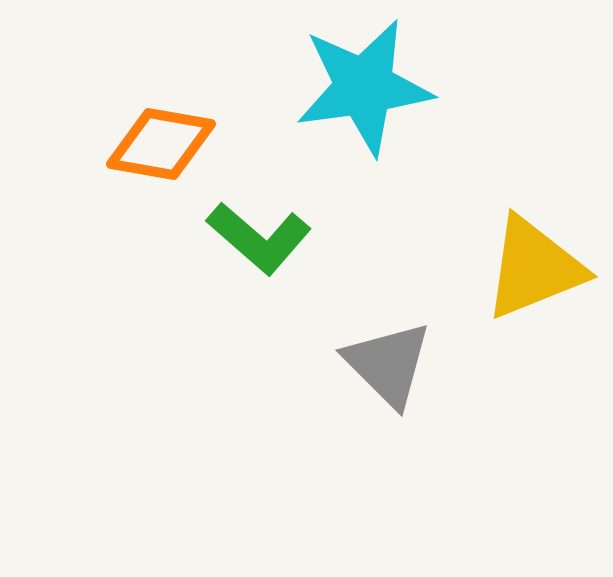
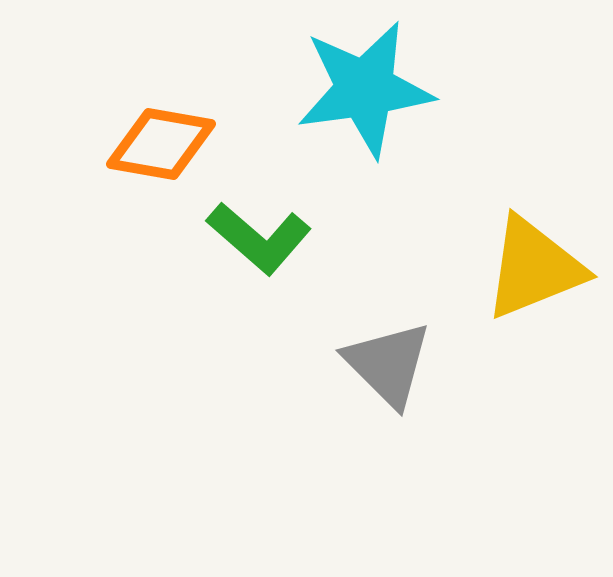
cyan star: moved 1 px right, 2 px down
